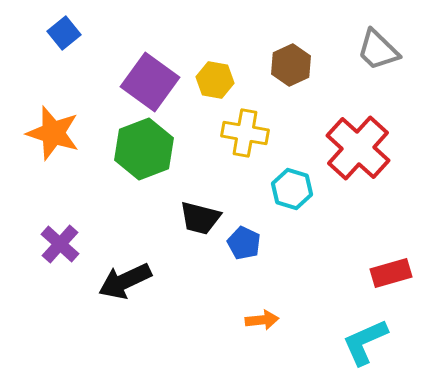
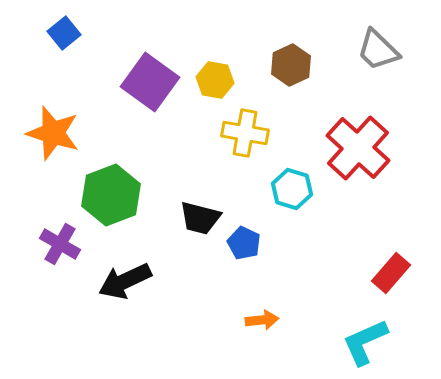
green hexagon: moved 33 px left, 46 px down
purple cross: rotated 12 degrees counterclockwise
red rectangle: rotated 33 degrees counterclockwise
